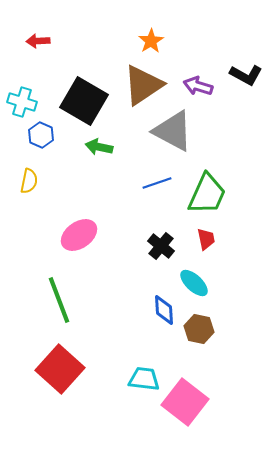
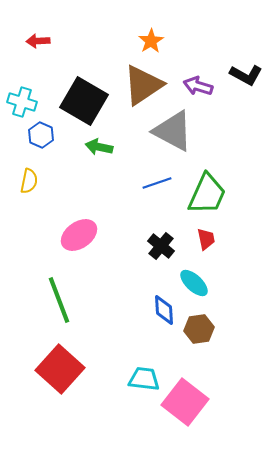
brown hexagon: rotated 20 degrees counterclockwise
